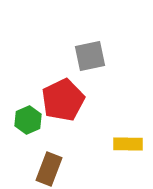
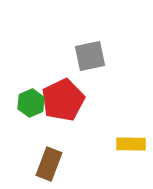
green hexagon: moved 3 px right, 17 px up
yellow rectangle: moved 3 px right
brown rectangle: moved 5 px up
